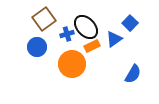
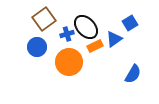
blue square: rotated 14 degrees clockwise
orange rectangle: moved 3 px right
orange circle: moved 3 px left, 2 px up
